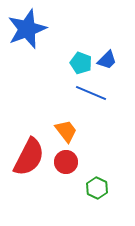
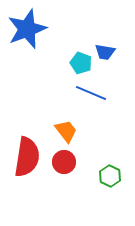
blue trapezoid: moved 2 px left, 8 px up; rotated 55 degrees clockwise
red semicircle: moved 2 px left; rotated 18 degrees counterclockwise
red circle: moved 2 px left
green hexagon: moved 13 px right, 12 px up
